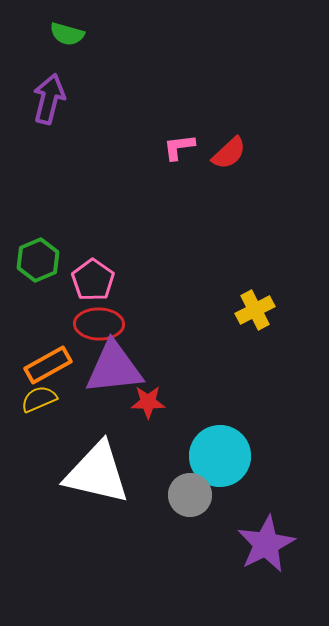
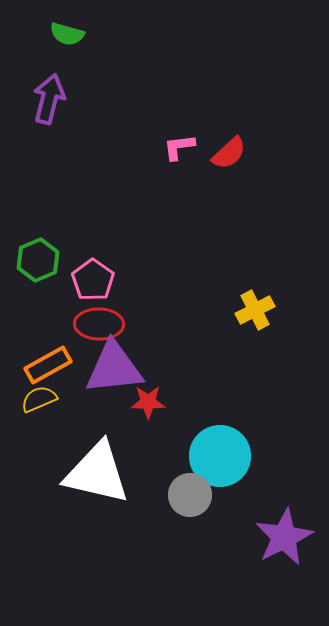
purple star: moved 18 px right, 7 px up
